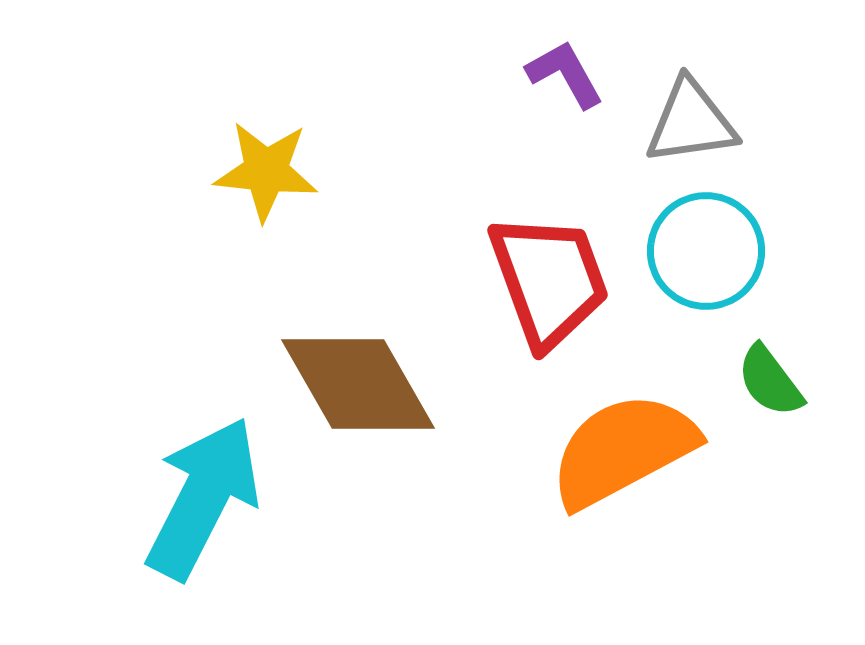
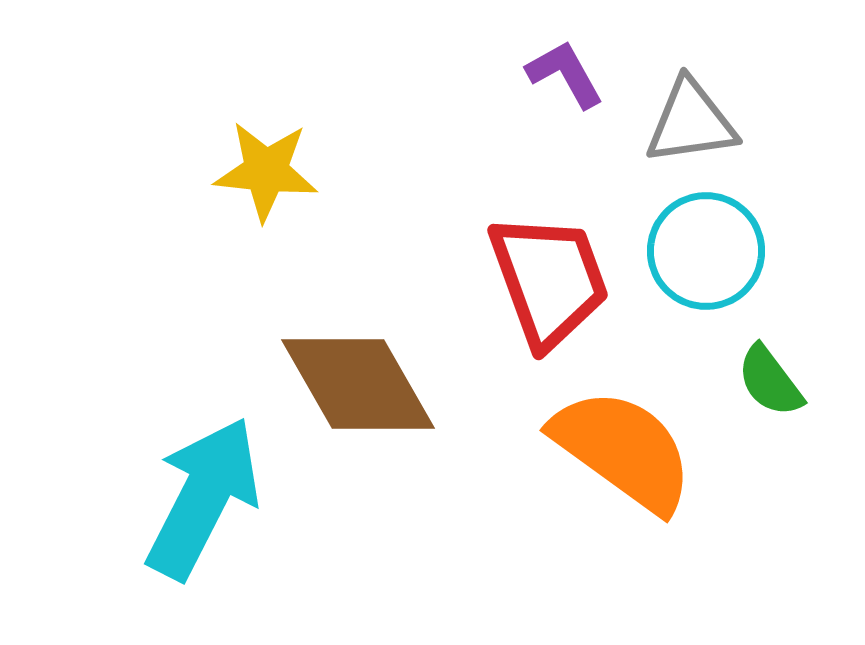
orange semicircle: rotated 64 degrees clockwise
